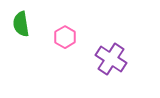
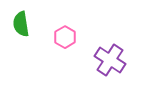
purple cross: moved 1 px left, 1 px down
